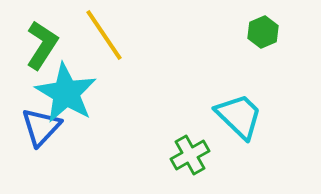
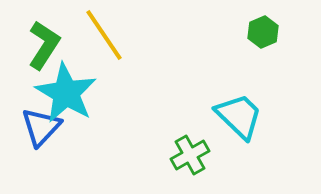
green L-shape: moved 2 px right
